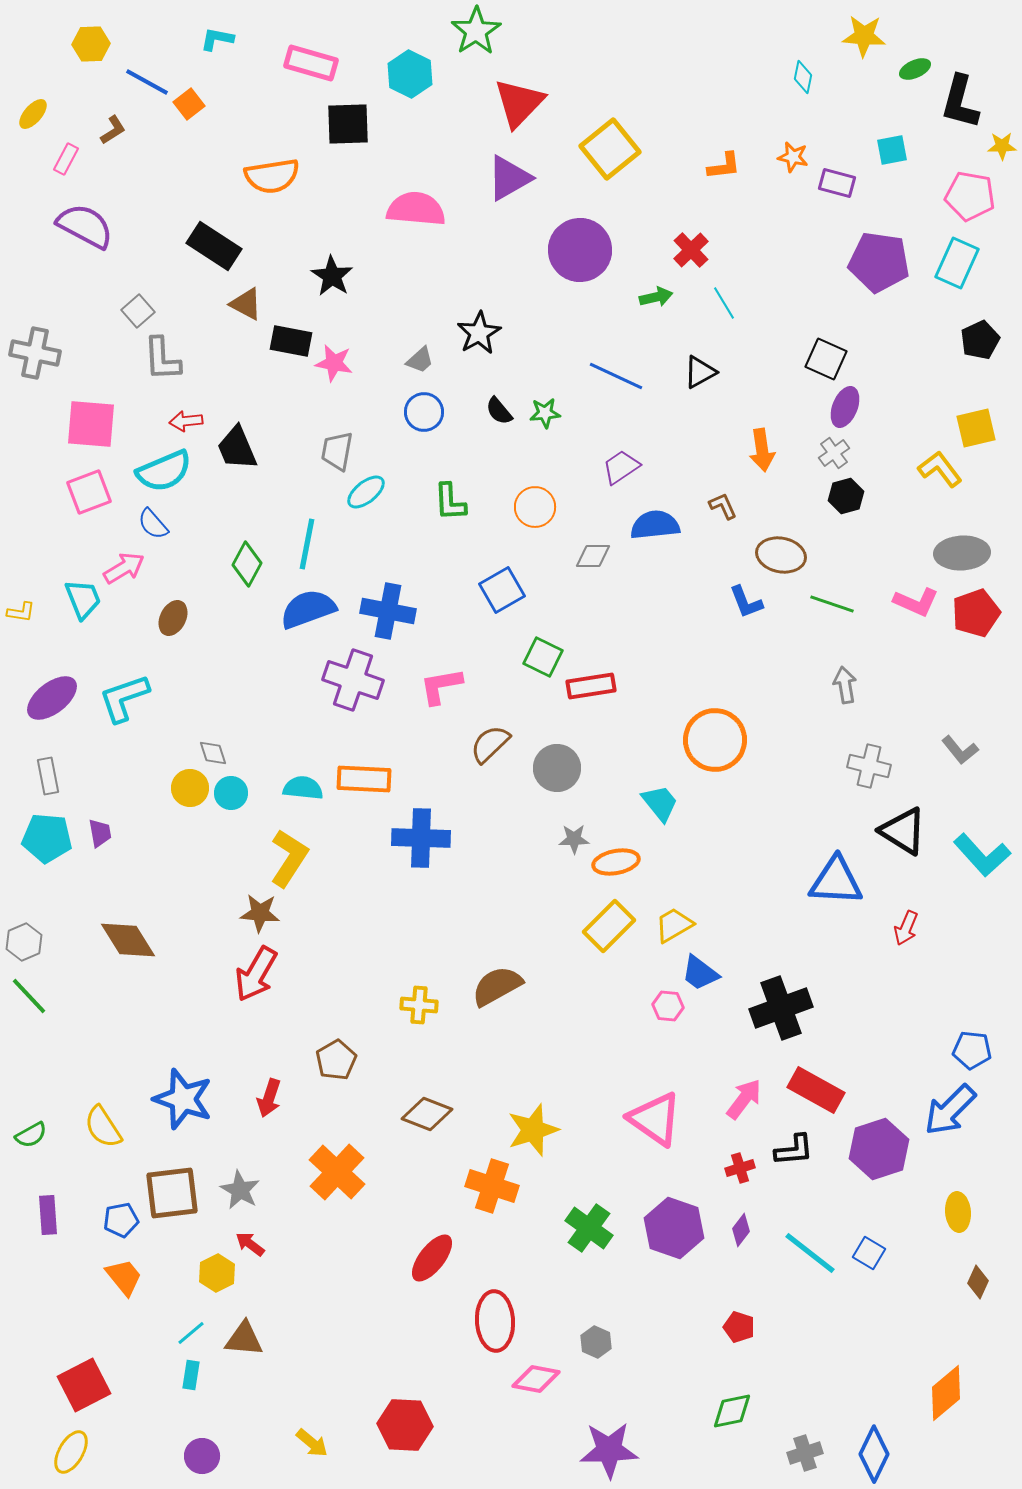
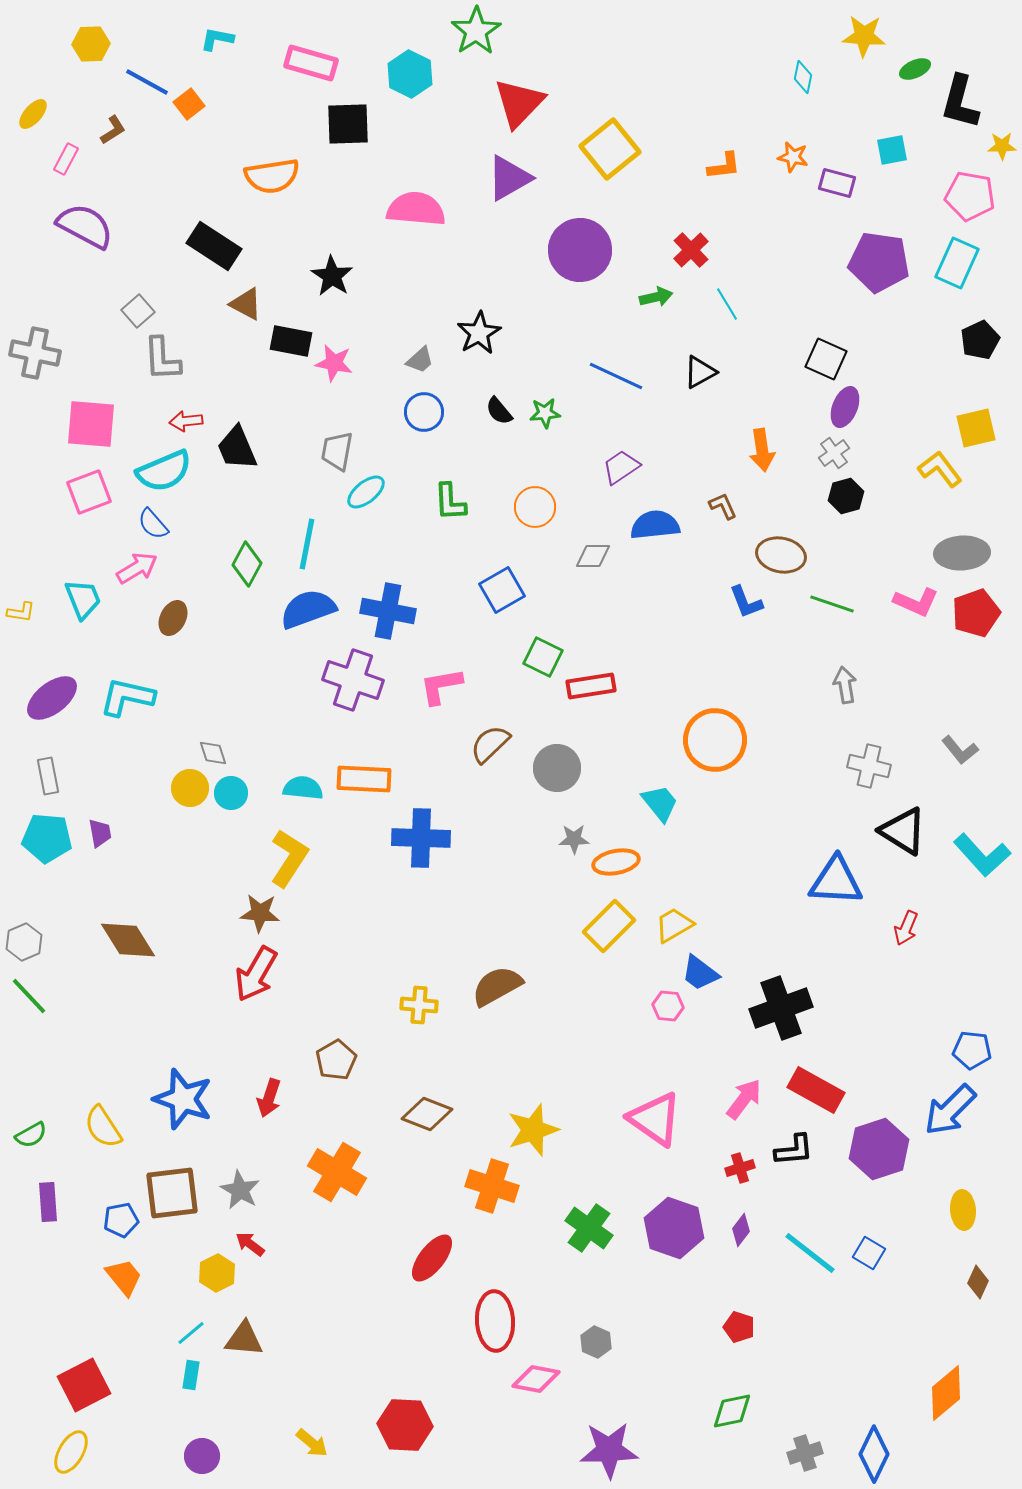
cyan line at (724, 303): moved 3 px right, 1 px down
pink arrow at (124, 568): moved 13 px right
cyan L-shape at (124, 698): moved 3 px right, 1 px up; rotated 32 degrees clockwise
orange cross at (337, 1172): rotated 12 degrees counterclockwise
yellow ellipse at (958, 1212): moved 5 px right, 2 px up
purple rectangle at (48, 1215): moved 13 px up
